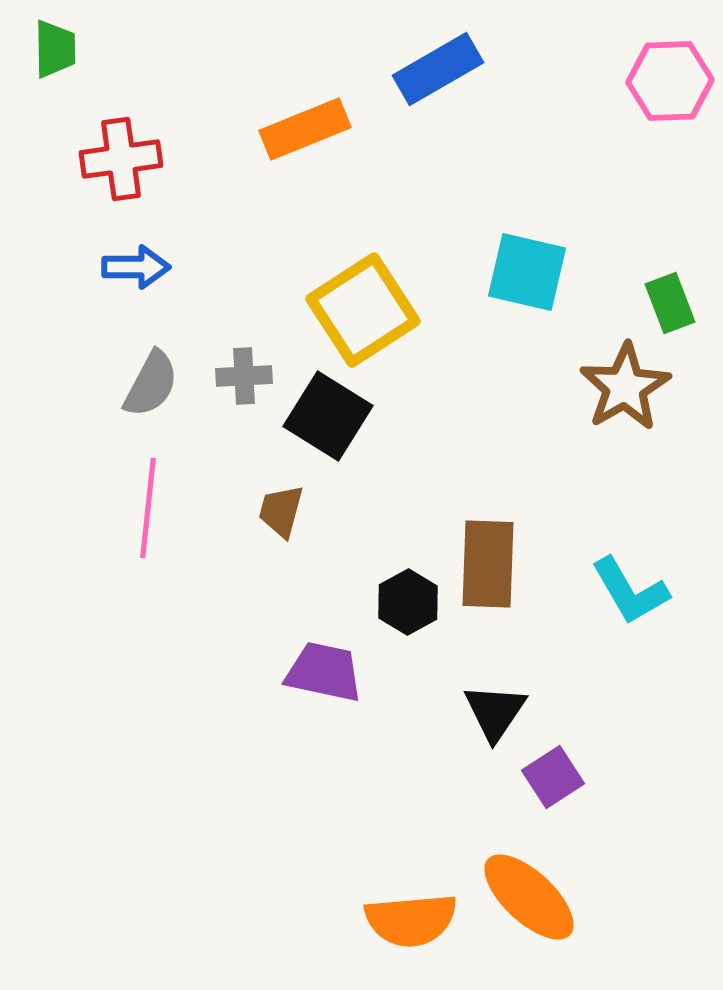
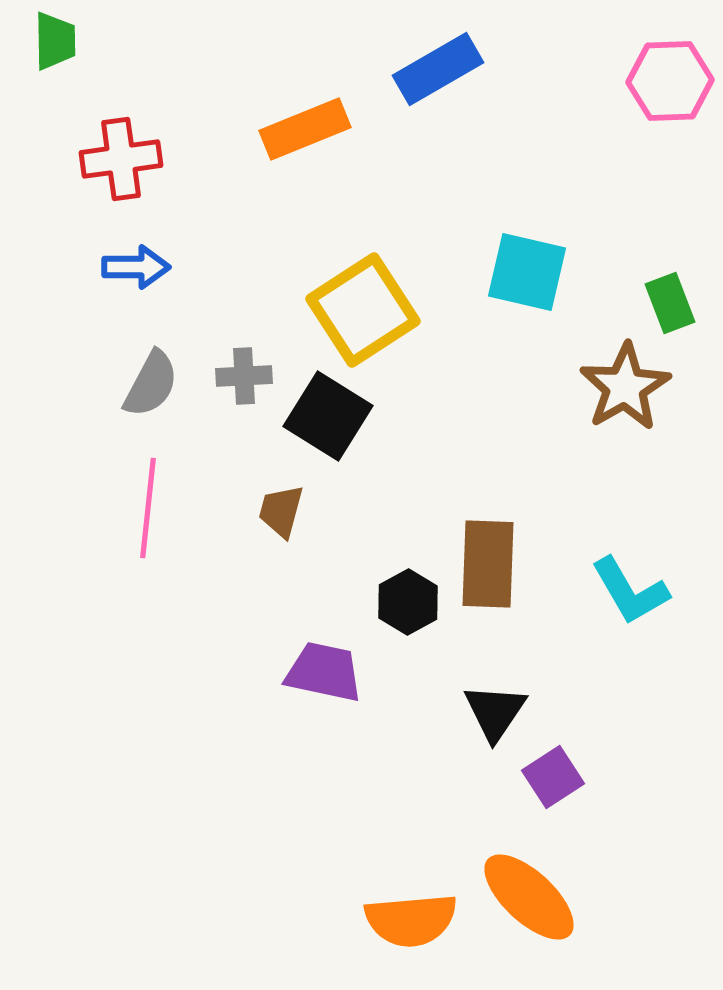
green trapezoid: moved 8 px up
